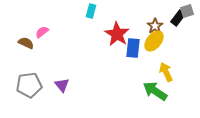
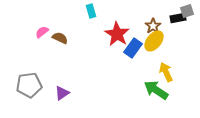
cyan rectangle: rotated 32 degrees counterclockwise
black rectangle: rotated 42 degrees clockwise
brown star: moved 2 px left
brown semicircle: moved 34 px right, 5 px up
blue rectangle: rotated 30 degrees clockwise
purple triangle: moved 8 px down; rotated 35 degrees clockwise
green arrow: moved 1 px right, 1 px up
